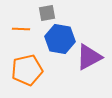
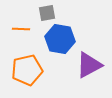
purple triangle: moved 8 px down
